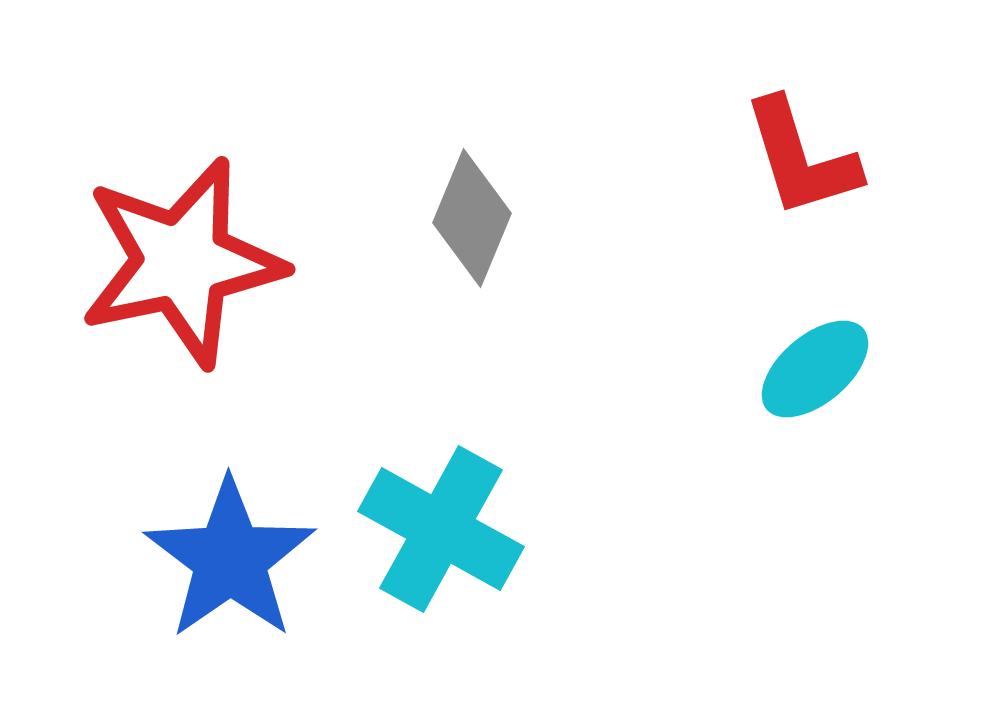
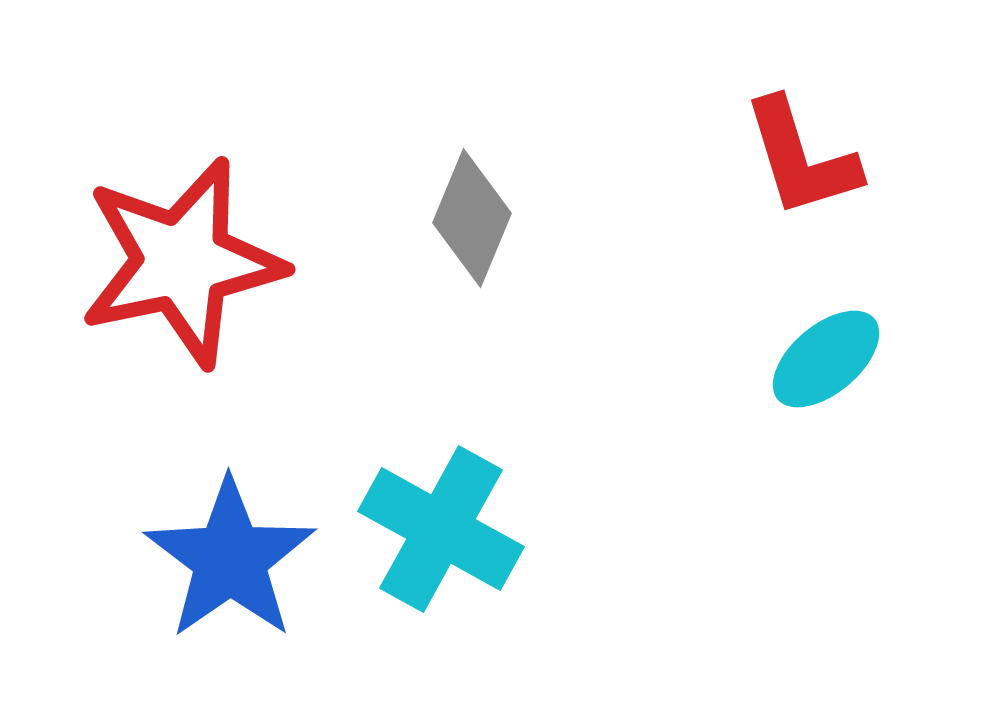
cyan ellipse: moved 11 px right, 10 px up
